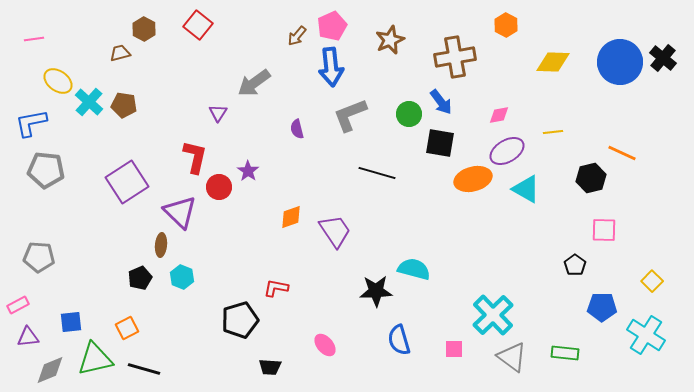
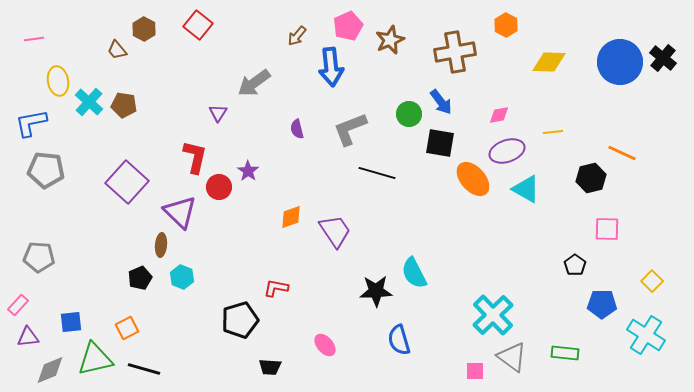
pink pentagon at (332, 26): moved 16 px right
brown trapezoid at (120, 53): moved 3 px left, 3 px up; rotated 115 degrees counterclockwise
brown cross at (455, 57): moved 5 px up
yellow diamond at (553, 62): moved 4 px left
yellow ellipse at (58, 81): rotated 44 degrees clockwise
gray L-shape at (350, 115): moved 14 px down
purple ellipse at (507, 151): rotated 12 degrees clockwise
orange ellipse at (473, 179): rotated 63 degrees clockwise
purple square at (127, 182): rotated 15 degrees counterclockwise
pink square at (604, 230): moved 3 px right, 1 px up
cyan semicircle at (414, 269): moved 4 px down; rotated 132 degrees counterclockwise
pink rectangle at (18, 305): rotated 20 degrees counterclockwise
blue pentagon at (602, 307): moved 3 px up
pink square at (454, 349): moved 21 px right, 22 px down
